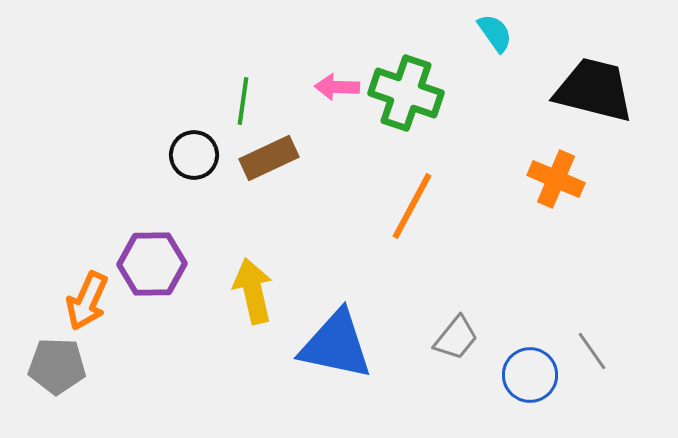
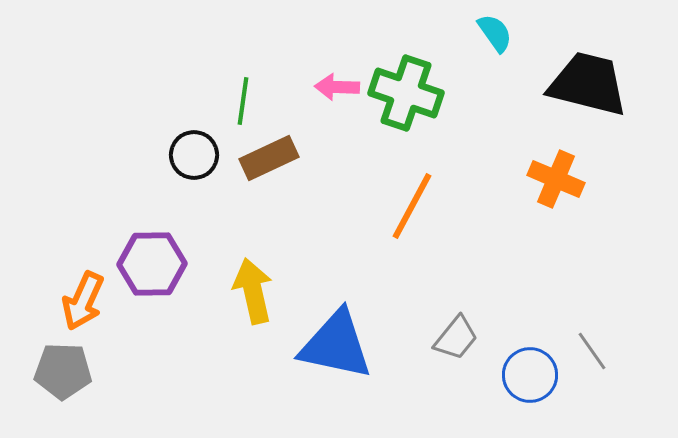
black trapezoid: moved 6 px left, 6 px up
orange arrow: moved 4 px left
gray pentagon: moved 6 px right, 5 px down
